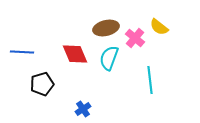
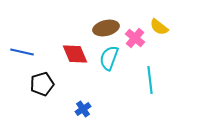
blue line: rotated 10 degrees clockwise
